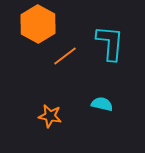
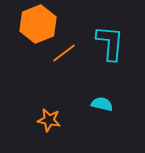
orange hexagon: rotated 9 degrees clockwise
orange line: moved 1 px left, 3 px up
orange star: moved 1 px left, 4 px down
